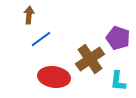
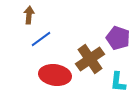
red ellipse: moved 1 px right, 2 px up
cyan L-shape: moved 1 px down
